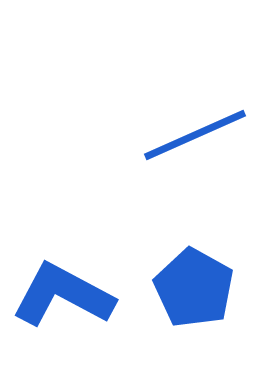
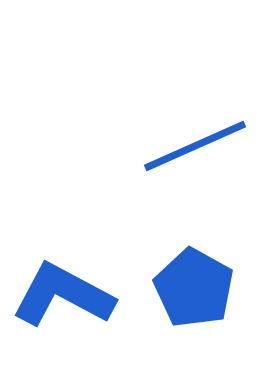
blue line: moved 11 px down
